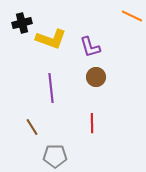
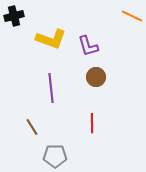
black cross: moved 8 px left, 7 px up
purple L-shape: moved 2 px left, 1 px up
